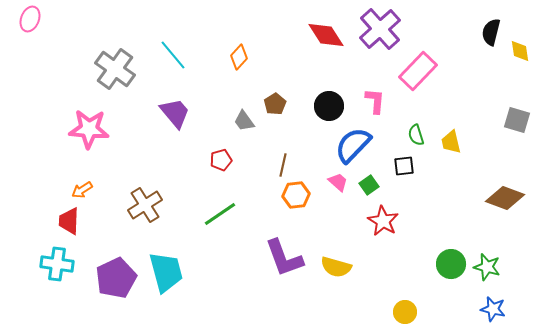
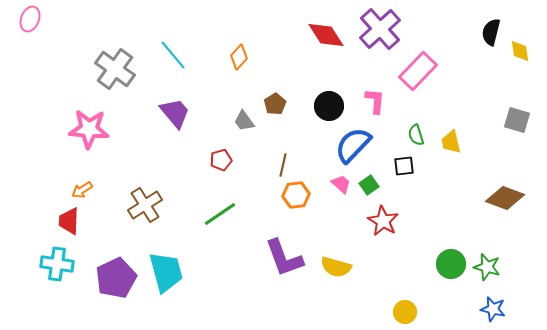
pink trapezoid: moved 3 px right, 2 px down
